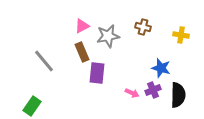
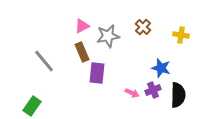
brown cross: rotated 28 degrees clockwise
